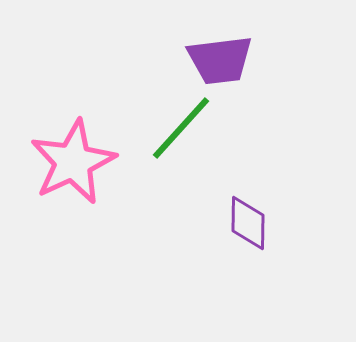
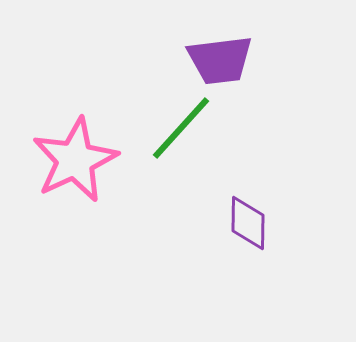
pink star: moved 2 px right, 2 px up
